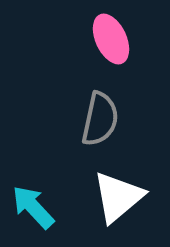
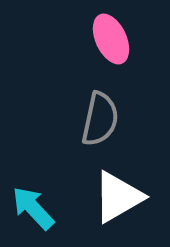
white triangle: rotated 10 degrees clockwise
cyan arrow: moved 1 px down
